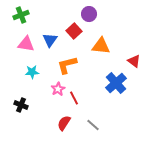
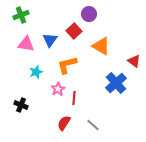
orange triangle: rotated 24 degrees clockwise
cyan star: moved 4 px right; rotated 16 degrees counterclockwise
red line: rotated 32 degrees clockwise
